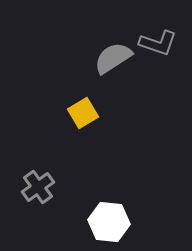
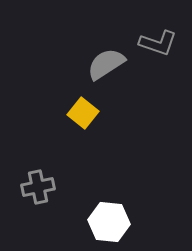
gray semicircle: moved 7 px left, 6 px down
yellow square: rotated 20 degrees counterclockwise
gray cross: rotated 24 degrees clockwise
